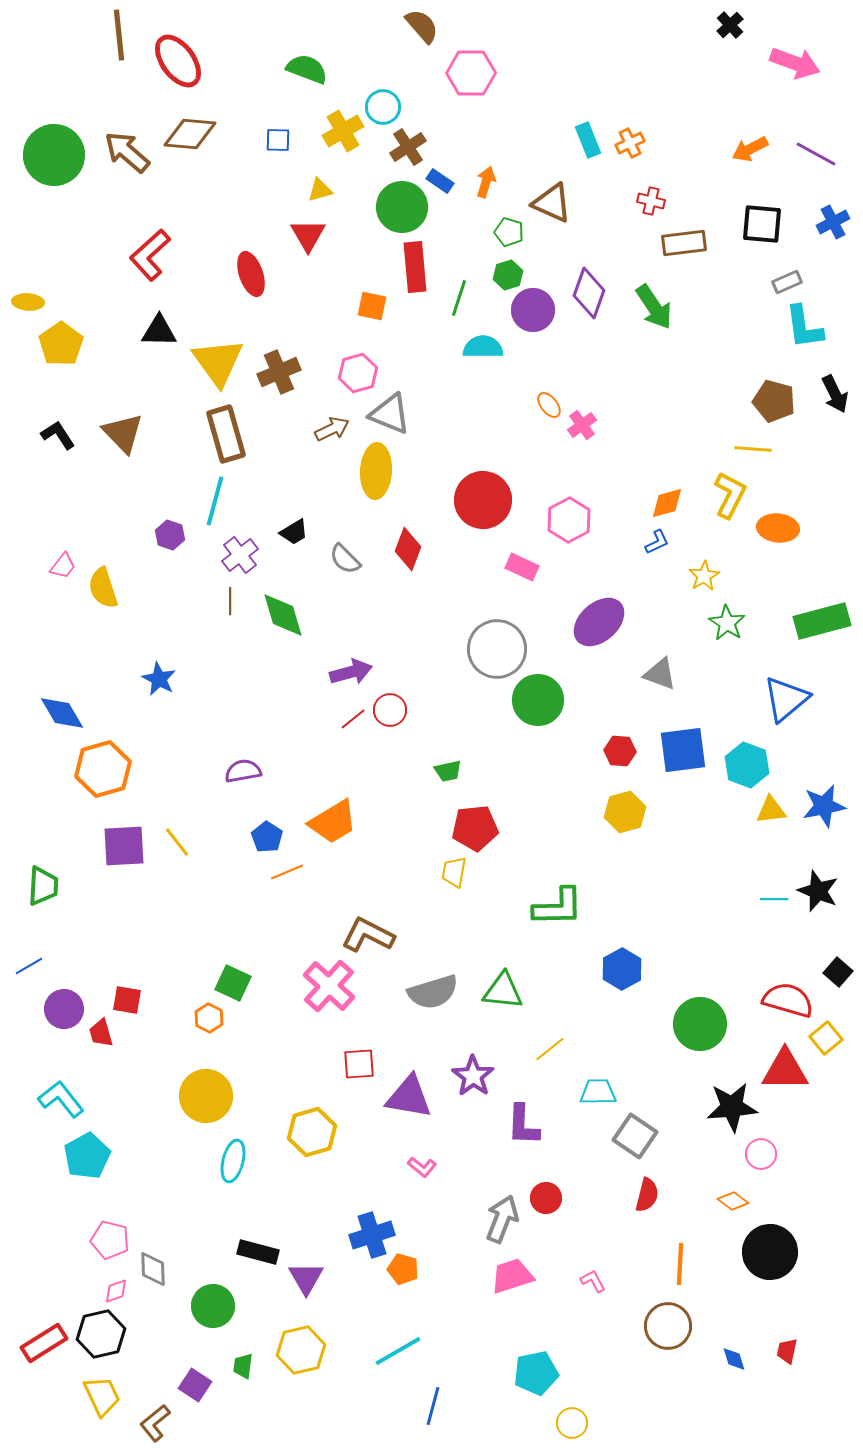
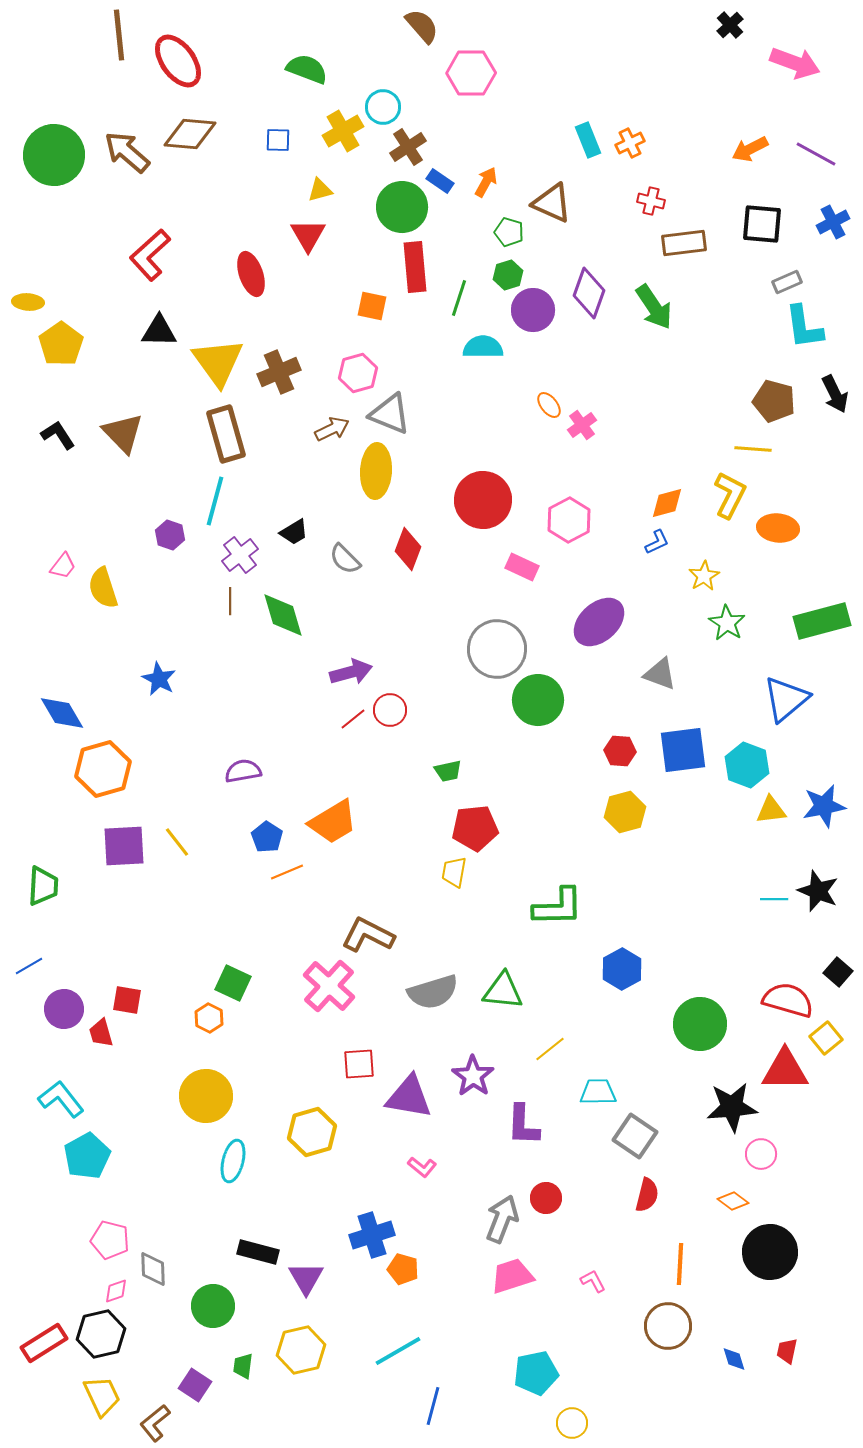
orange arrow at (486, 182): rotated 12 degrees clockwise
